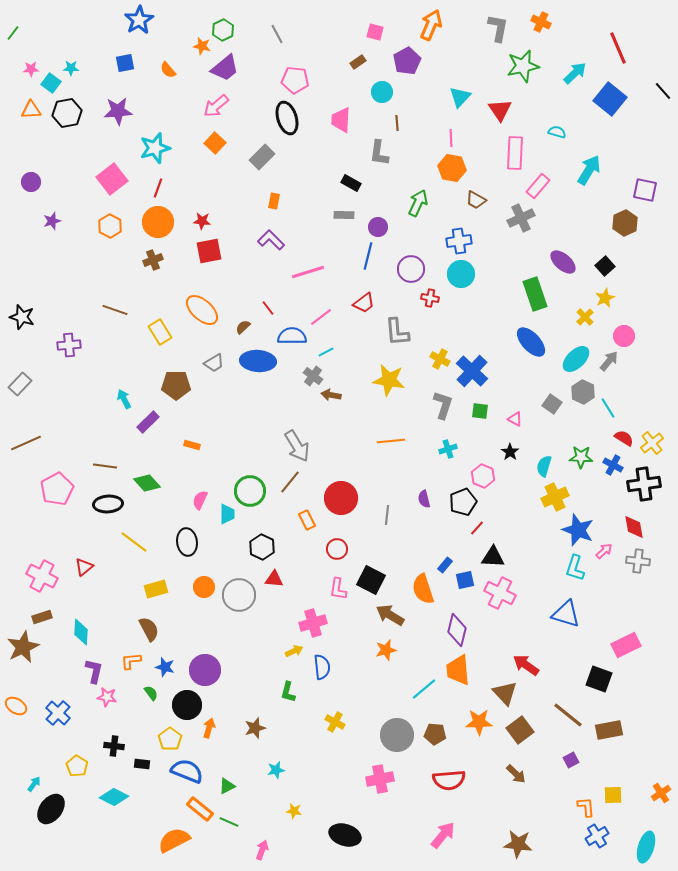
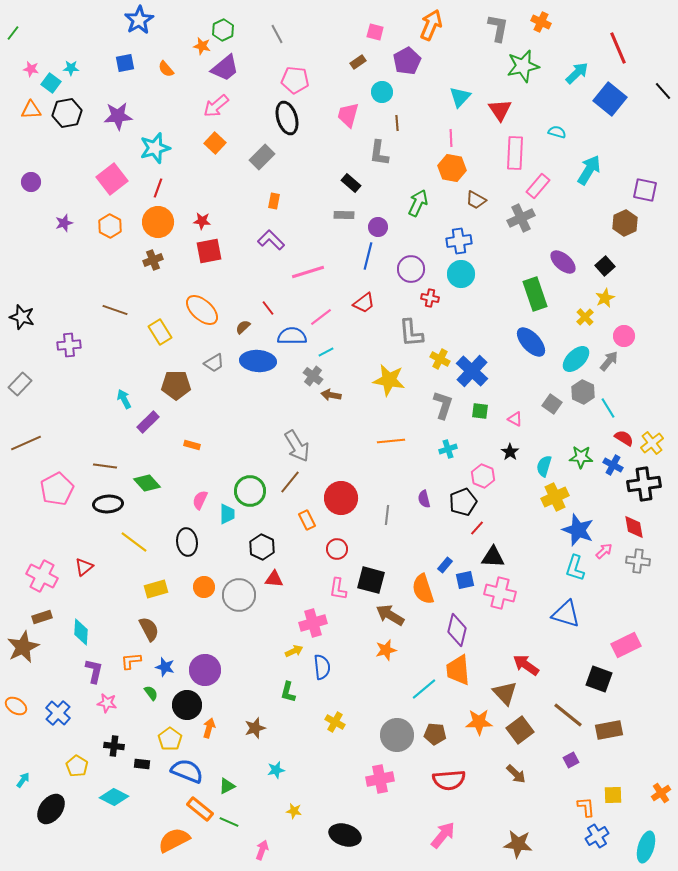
pink star at (31, 69): rotated 14 degrees clockwise
orange semicircle at (168, 70): moved 2 px left, 1 px up
cyan arrow at (575, 73): moved 2 px right
purple star at (118, 111): moved 5 px down
pink trapezoid at (341, 120): moved 7 px right, 5 px up; rotated 12 degrees clockwise
black rectangle at (351, 183): rotated 12 degrees clockwise
purple star at (52, 221): moved 12 px right, 2 px down
gray L-shape at (397, 332): moved 14 px right, 1 px down
black square at (371, 580): rotated 12 degrees counterclockwise
pink cross at (500, 593): rotated 12 degrees counterclockwise
pink star at (107, 697): moved 6 px down
cyan arrow at (34, 784): moved 11 px left, 4 px up
